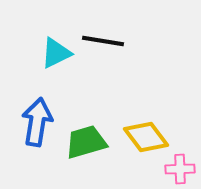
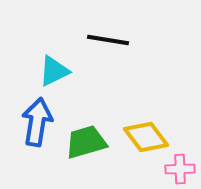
black line: moved 5 px right, 1 px up
cyan triangle: moved 2 px left, 18 px down
